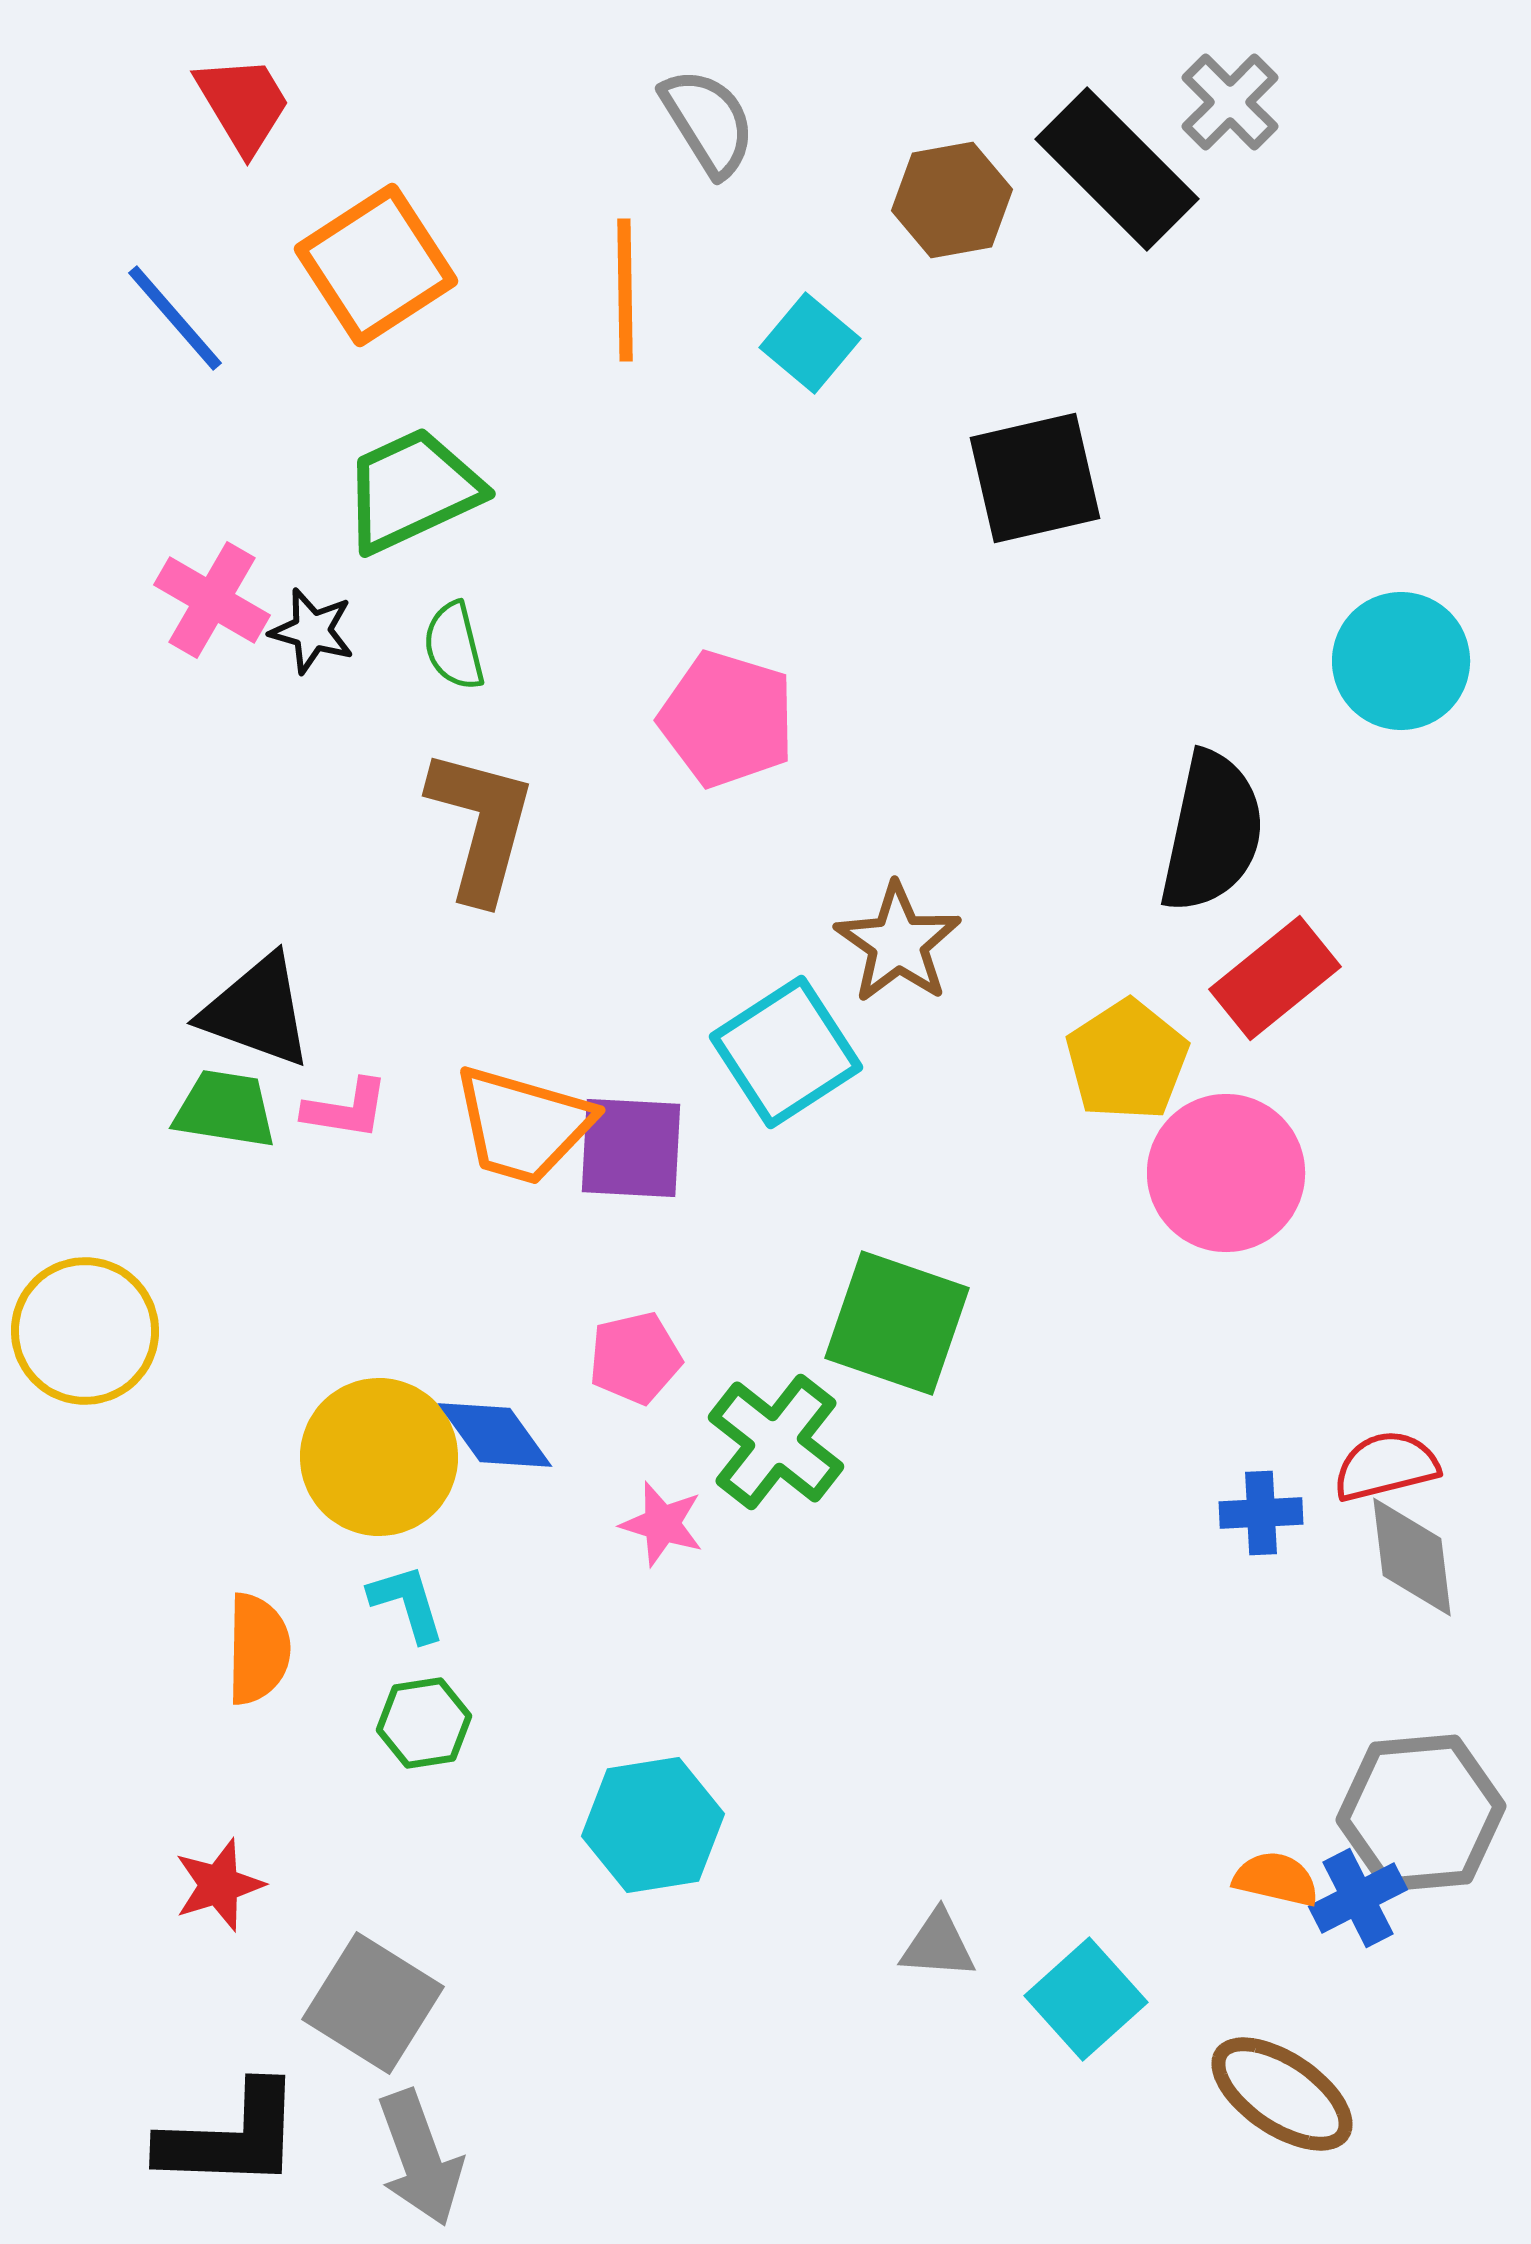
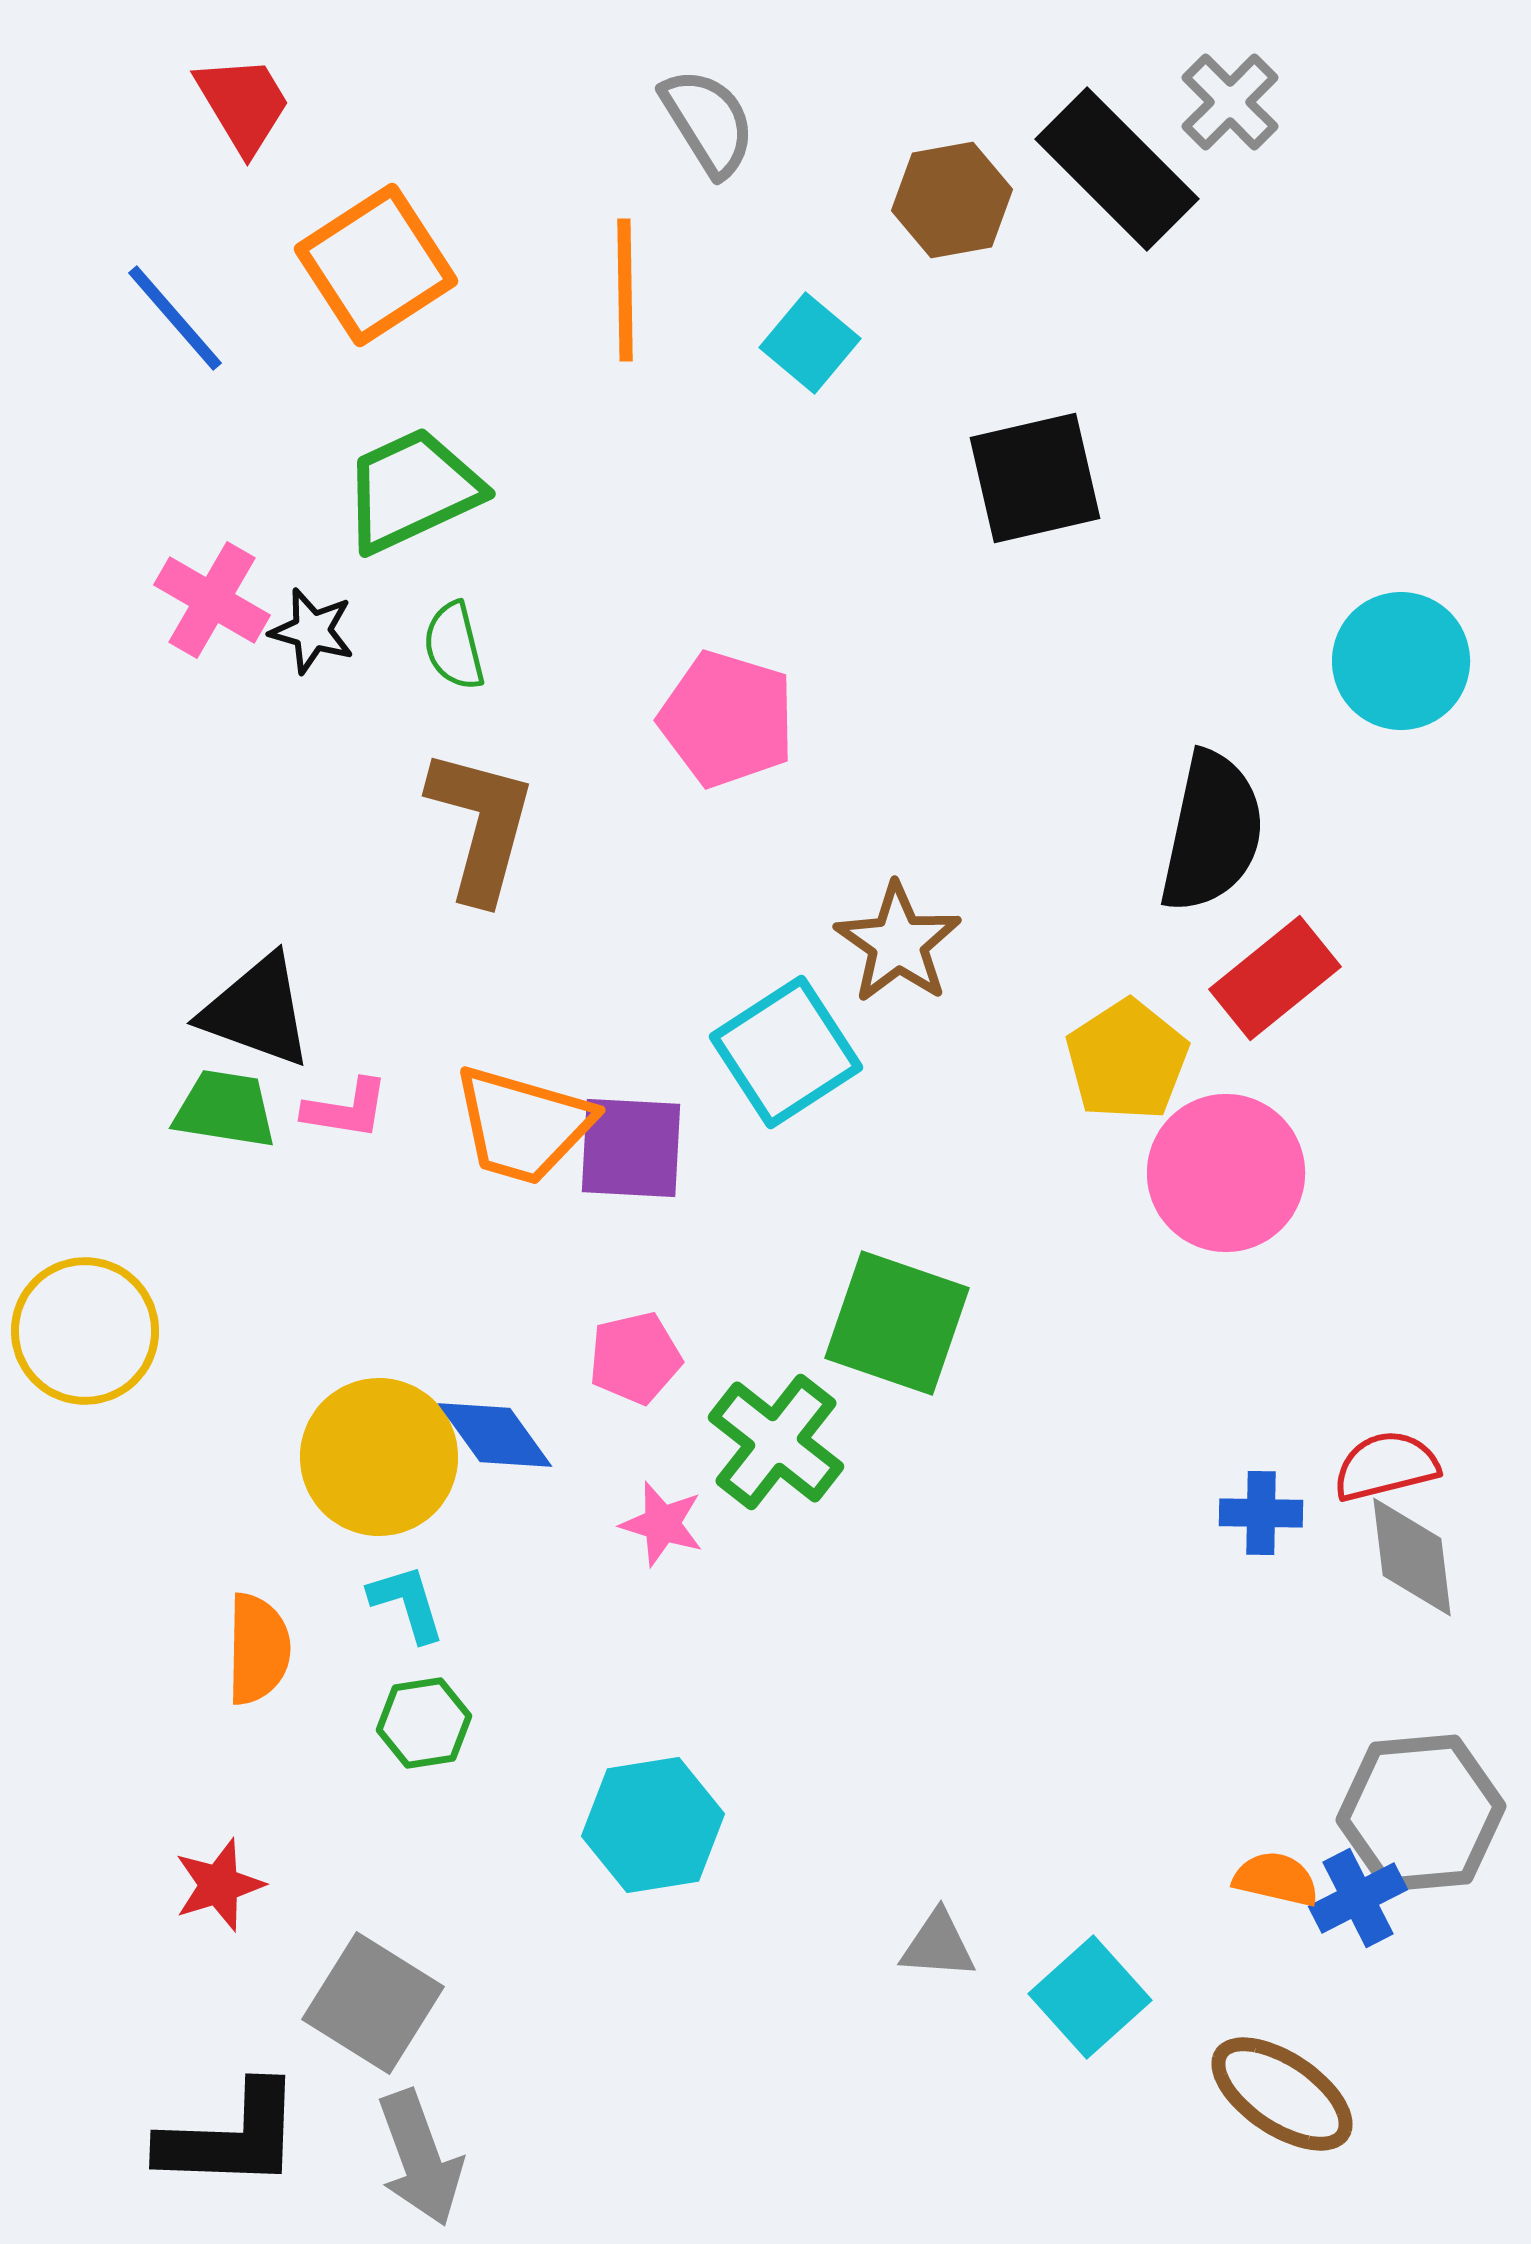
blue cross at (1261, 1513): rotated 4 degrees clockwise
cyan square at (1086, 1999): moved 4 px right, 2 px up
